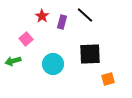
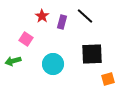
black line: moved 1 px down
pink square: rotated 16 degrees counterclockwise
black square: moved 2 px right
